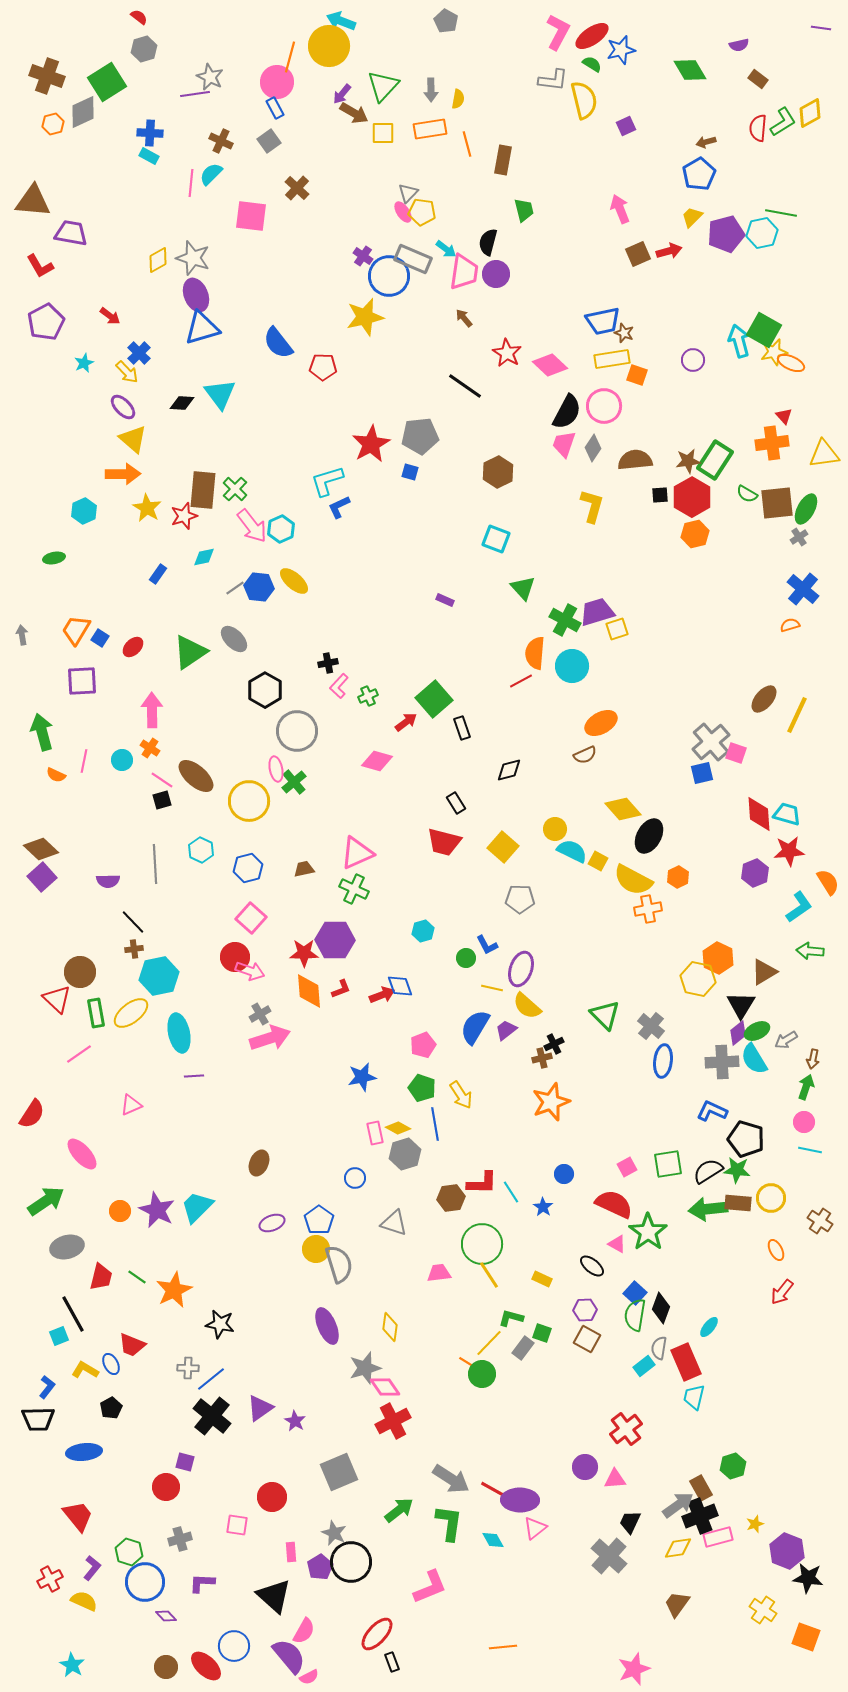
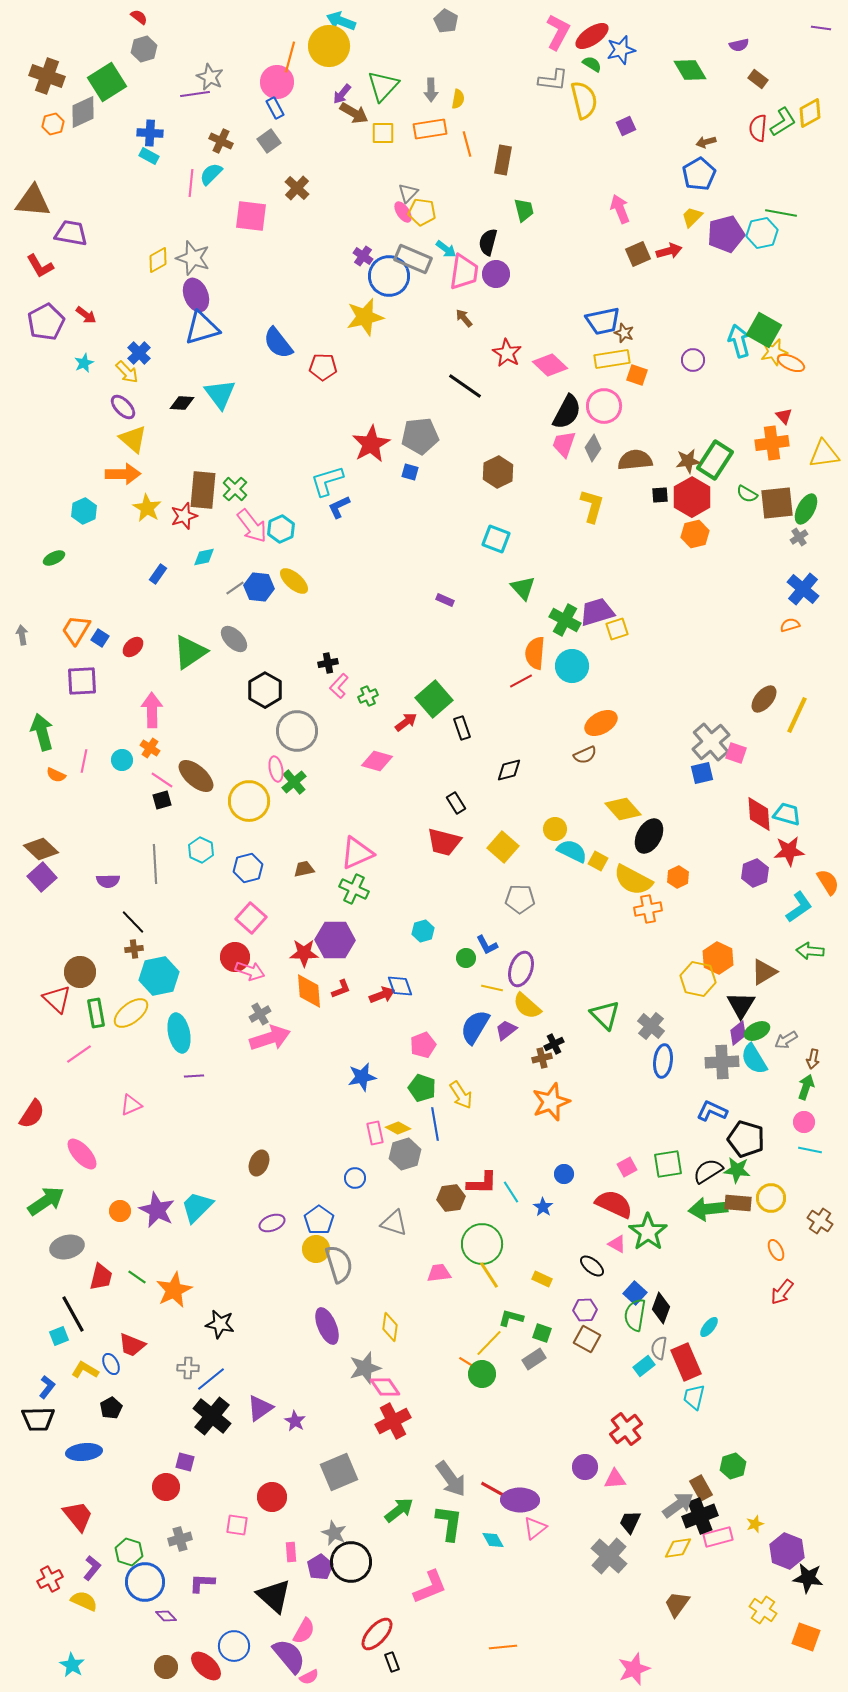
red arrow at (110, 316): moved 24 px left, 1 px up
green ellipse at (54, 558): rotated 15 degrees counterclockwise
gray rectangle at (523, 1348): moved 11 px right, 11 px down; rotated 20 degrees clockwise
gray arrow at (451, 1479): rotated 21 degrees clockwise
